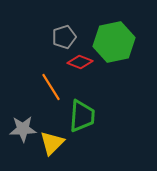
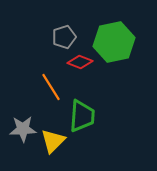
yellow triangle: moved 1 px right, 2 px up
